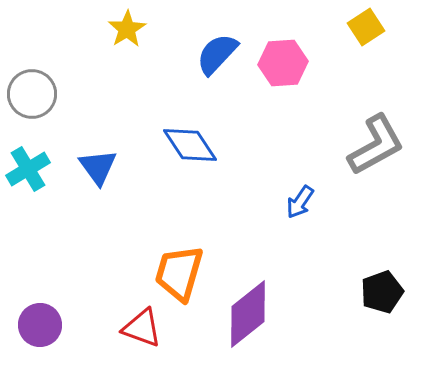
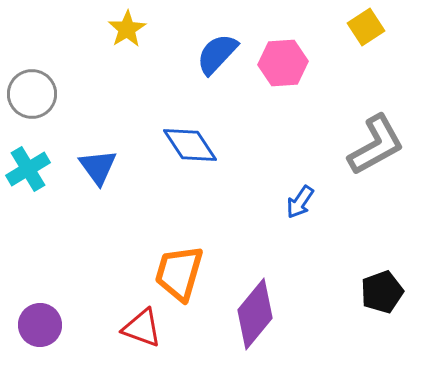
purple diamond: moved 7 px right; rotated 12 degrees counterclockwise
